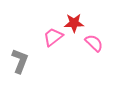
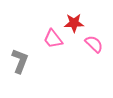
pink trapezoid: moved 2 px down; rotated 90 degrees counterclockwise
pink semicircle: moved 1 px down
